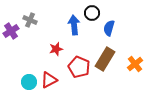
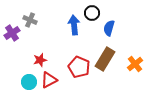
purple cross: moved 1 px right, 2 px down
red star: moved 16 px left, 11 px down
